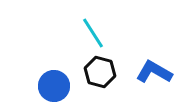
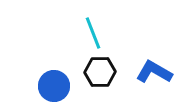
cyan line: rotated 12 degrees clockwise
black hexagon: rotated 16 degrees counterclockwise
